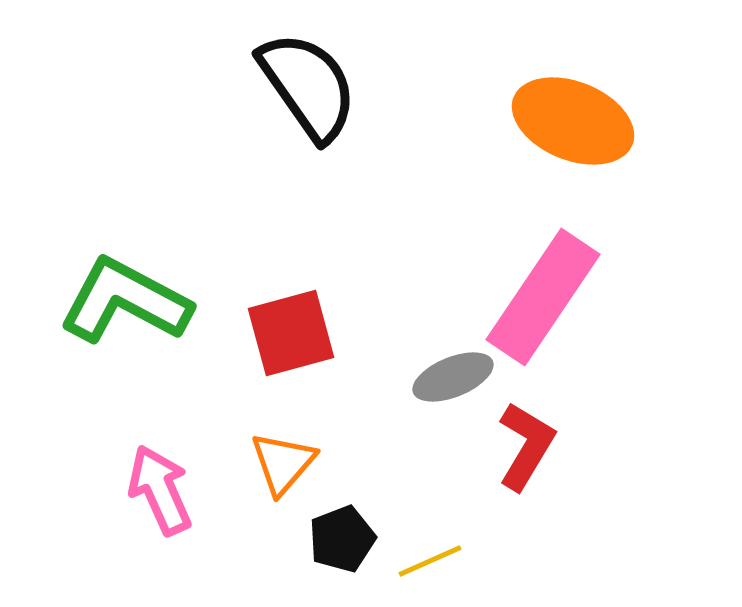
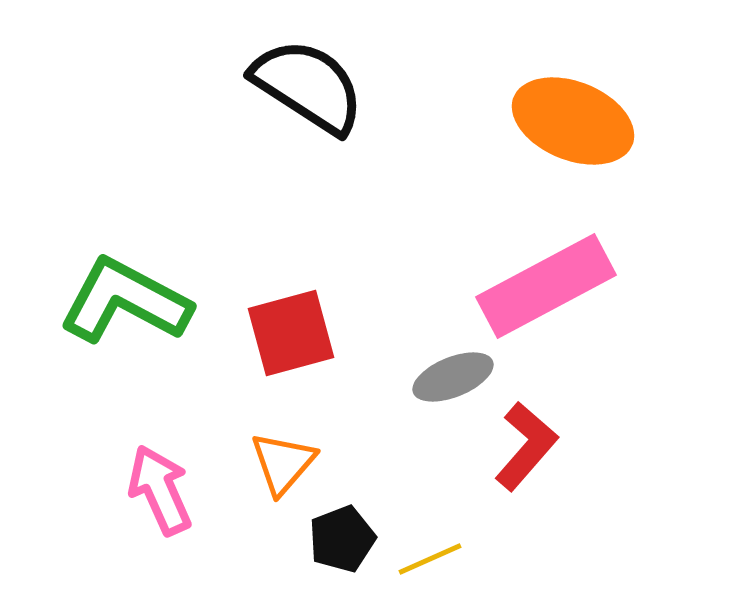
black semicircle: rotated 22 degrees counterclockwise
pink rectangle: moved 3 px right, 11 px up; rotated 28 degrees clockwise
red L-shape: rotated 10 degrees clockwise
yellow line: moved 2 px up
